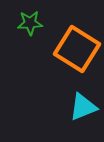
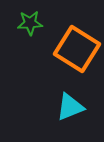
cyan triangle: moved 13 px left
